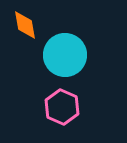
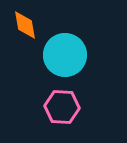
pink hexagon: rotated 20 degrees counterclockwise
